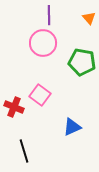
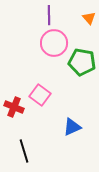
pink circle: moved 11 px right
